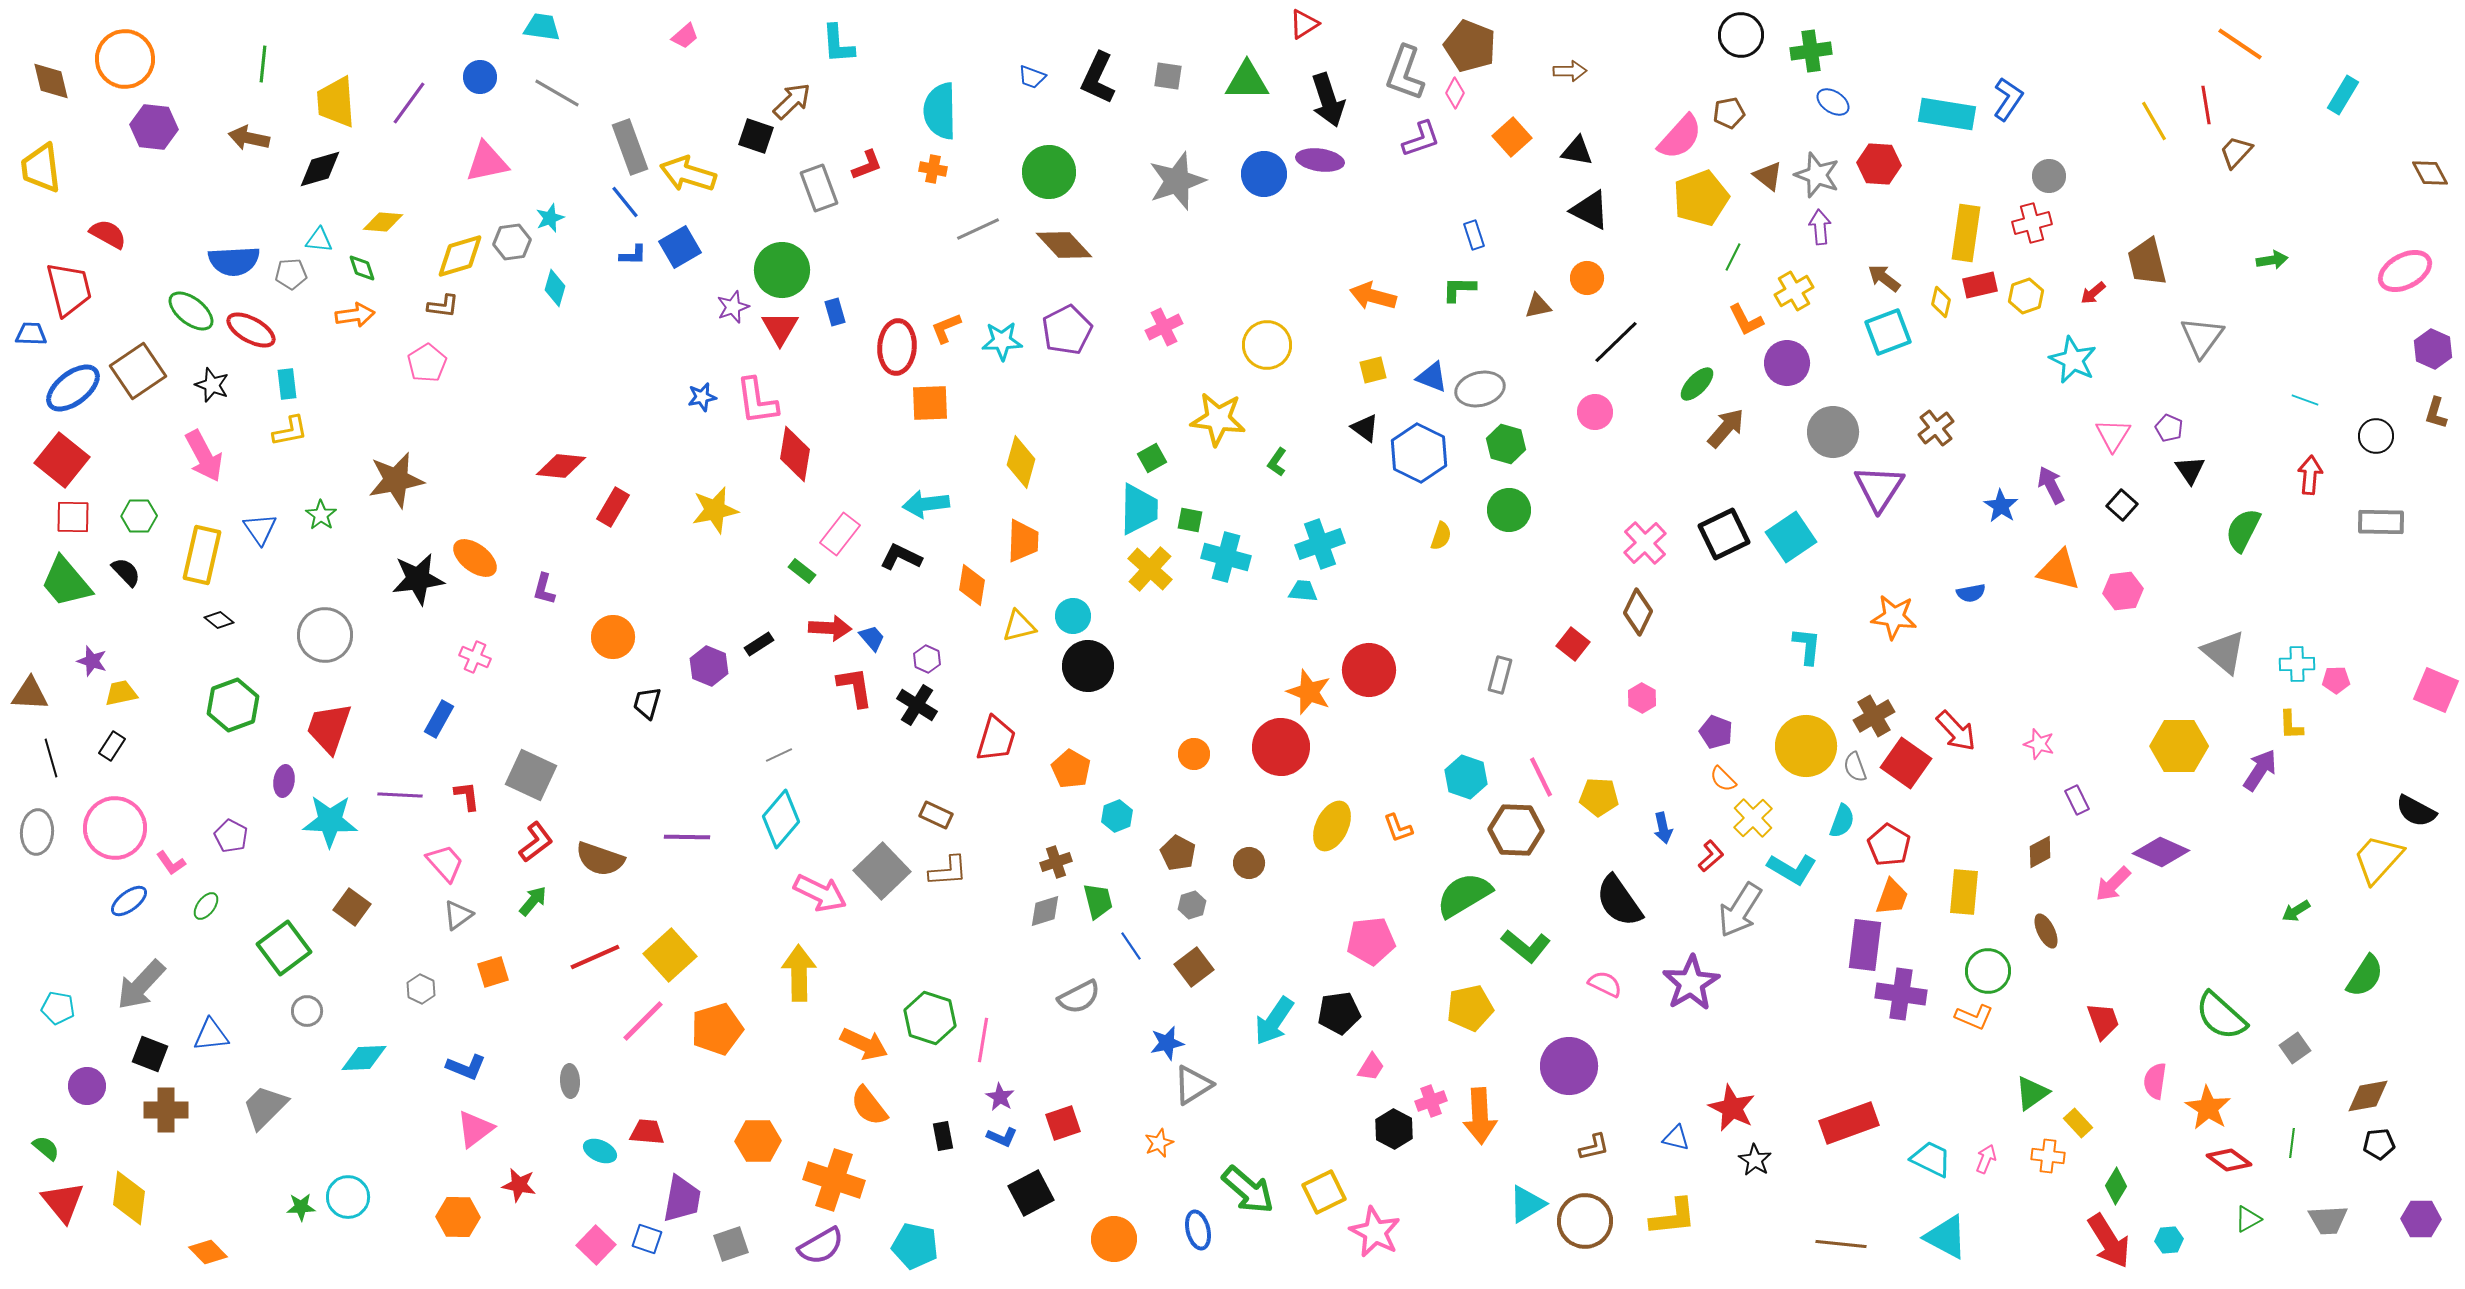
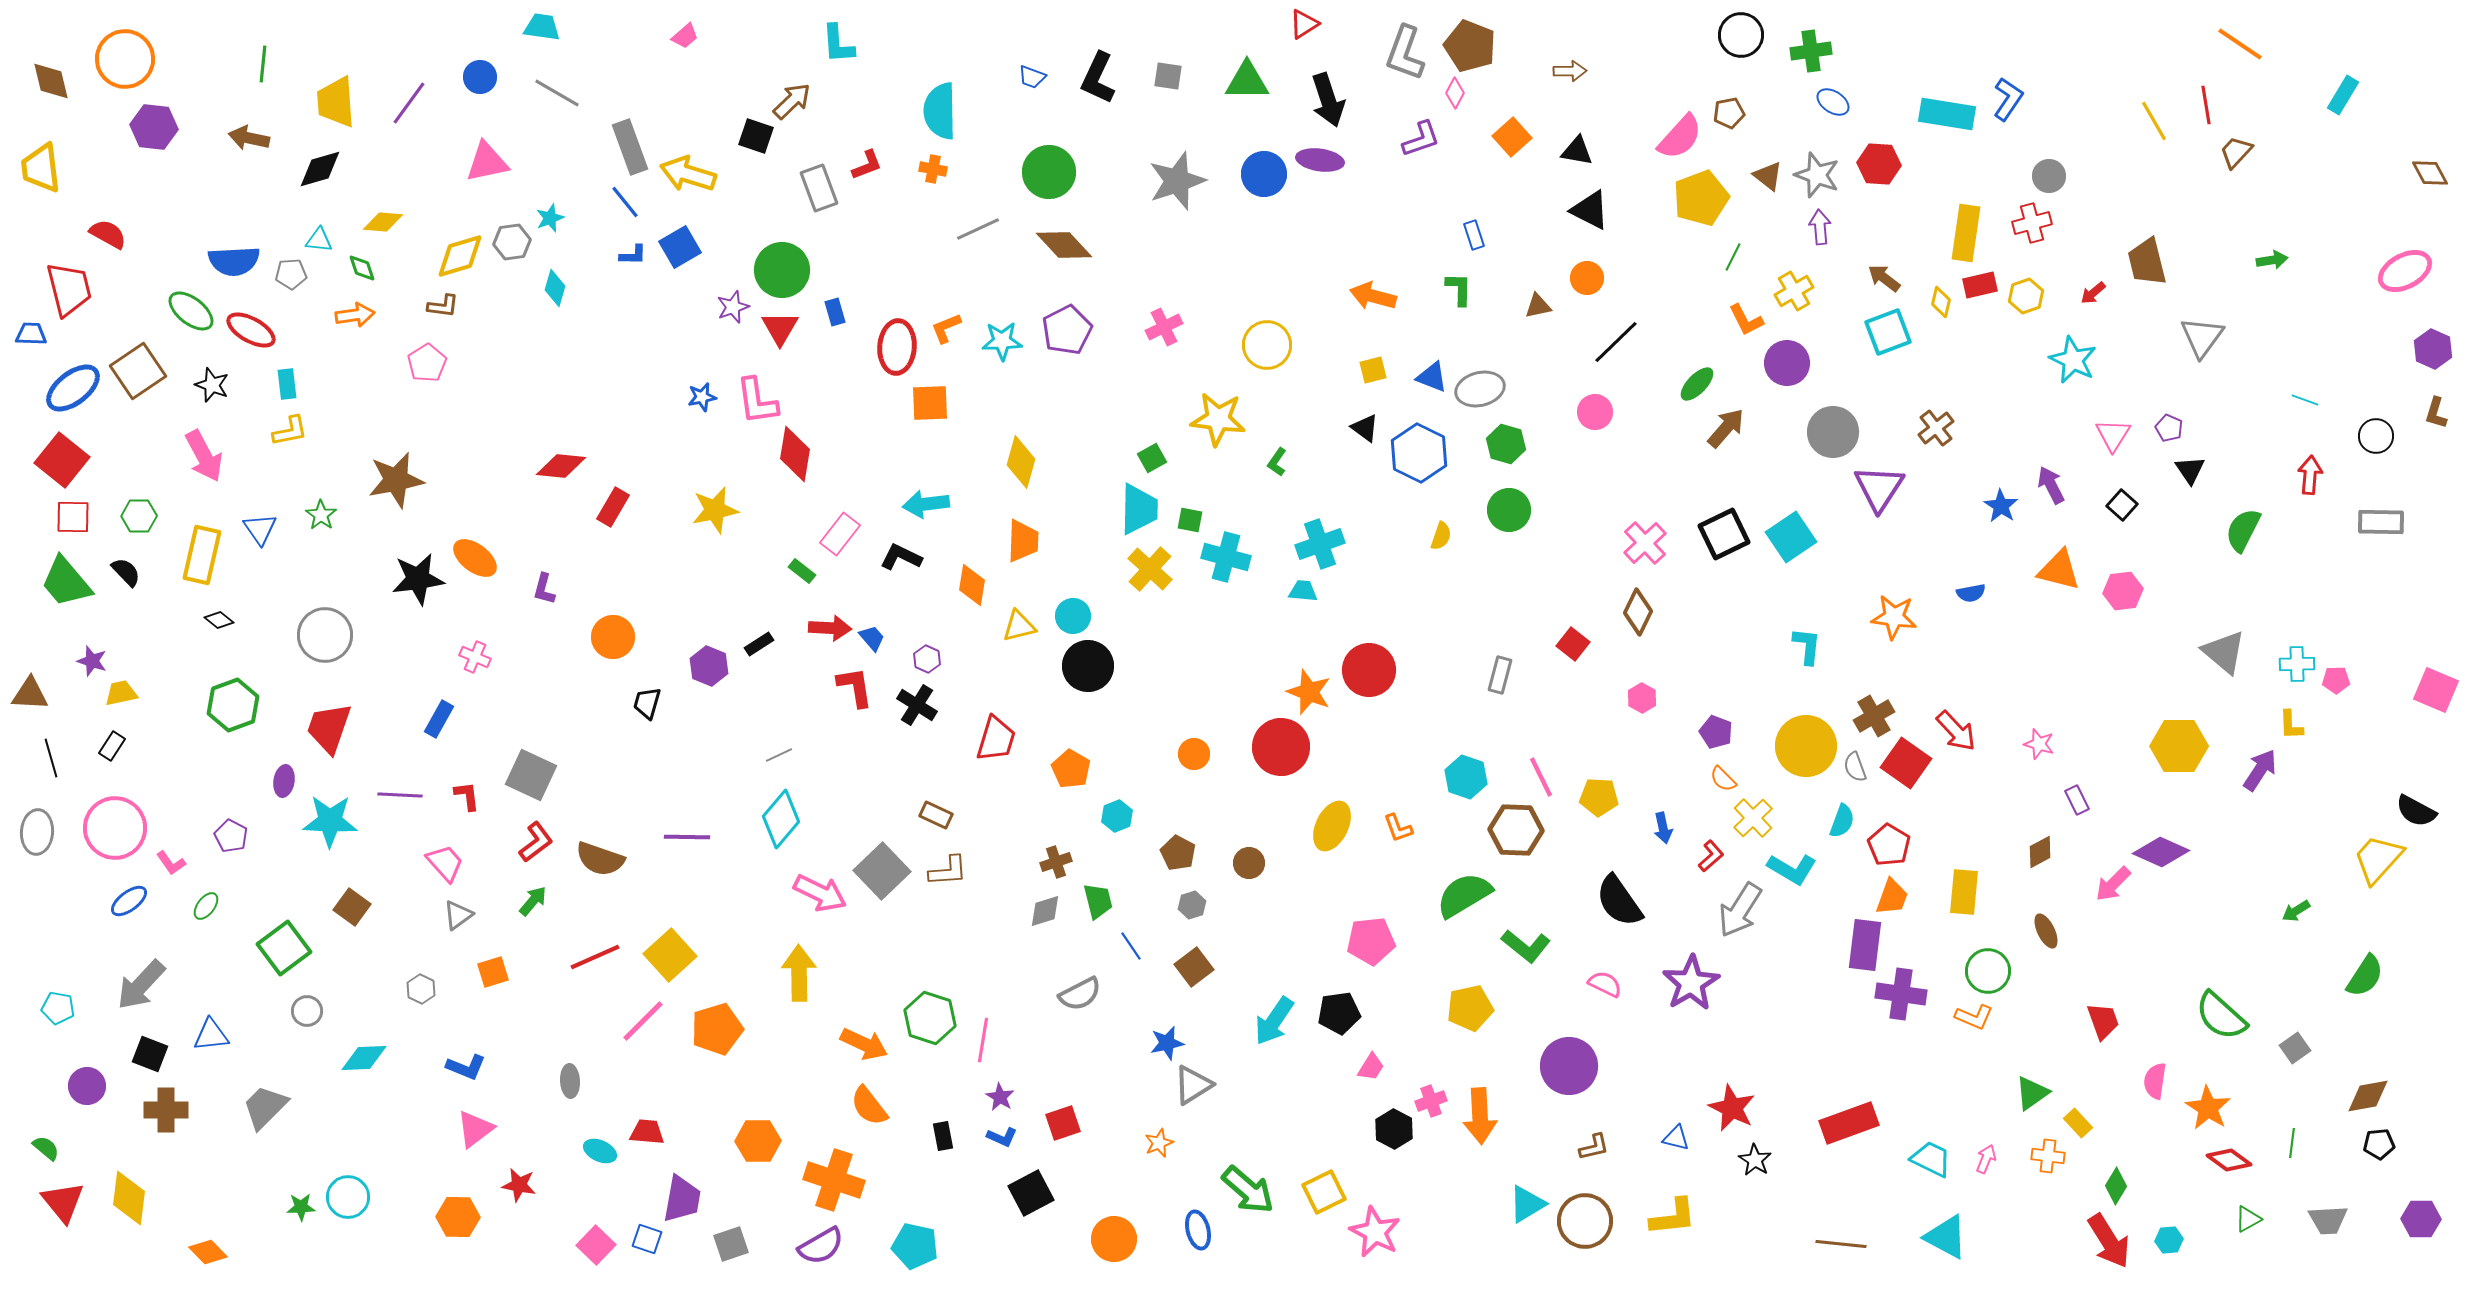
gray L-shape at (1405, 73): moved 20 px up
green L-shape at (1459, 289): rotated 90 degrees clockwise
gray semicircle at (1079, 997): moved 1 px right, 3 px up
